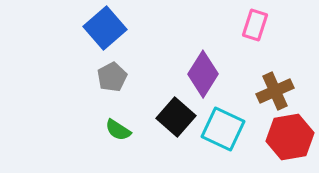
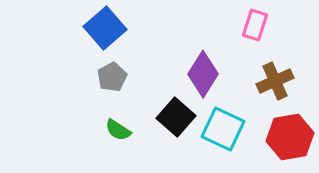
brown cross: moved 10 px up
